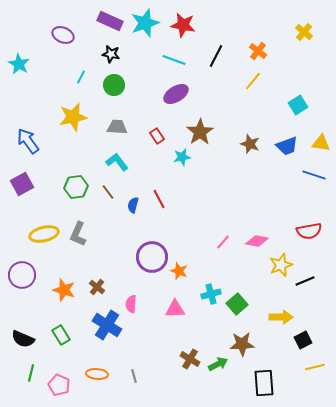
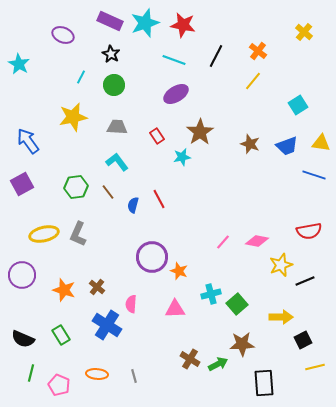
black star at (111, 54): rotated 18 degrees clockwise
